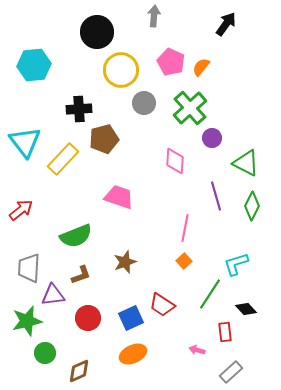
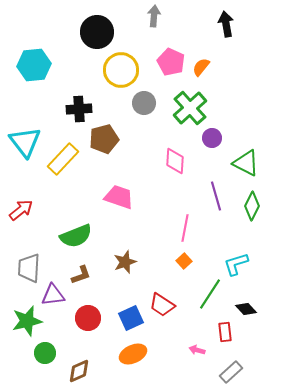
black arrow: rotated 45 degrees counterclockwise
